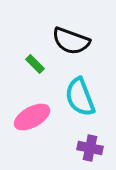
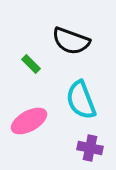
green rectangle: moved 4 px left
cyan semicircle: moved 1 px right, 3 px down
pink ellipse: moved 3 px left, 4 px down
